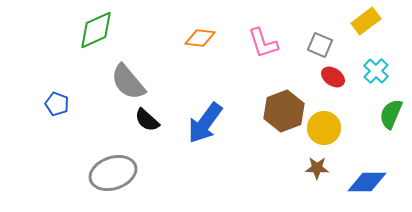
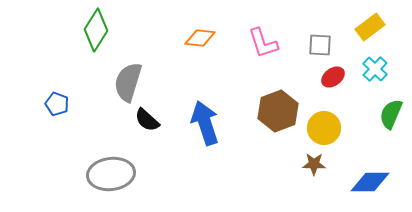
yellow rectangle: moved 4 px right, 6 px down
green diamond: rotated 33 degrees counterclockwise
gray square: rotated 20 degrees counterclockwise
cyan cross: moved 1 px left, 2 px up
red ellipse: rotated 70 degrees counterclockwise
gray semicircle: rotated 57 degrees clockwise
brown hexagon: moved 6 px left
blue arrow: rotated 126 degrees clockwise
brown star: moved 3 px left, 4 px up
gray ellipse: moved 2 px left, 1 px down; rotated 12 degrees clockwise
blue diamond: moved 3 px right
